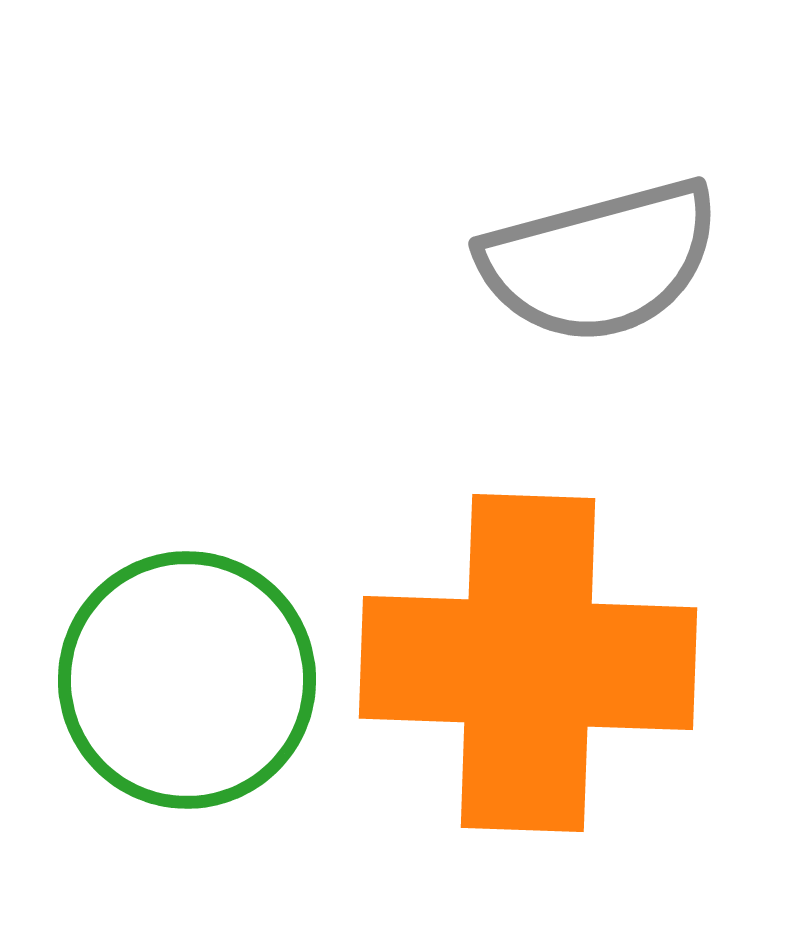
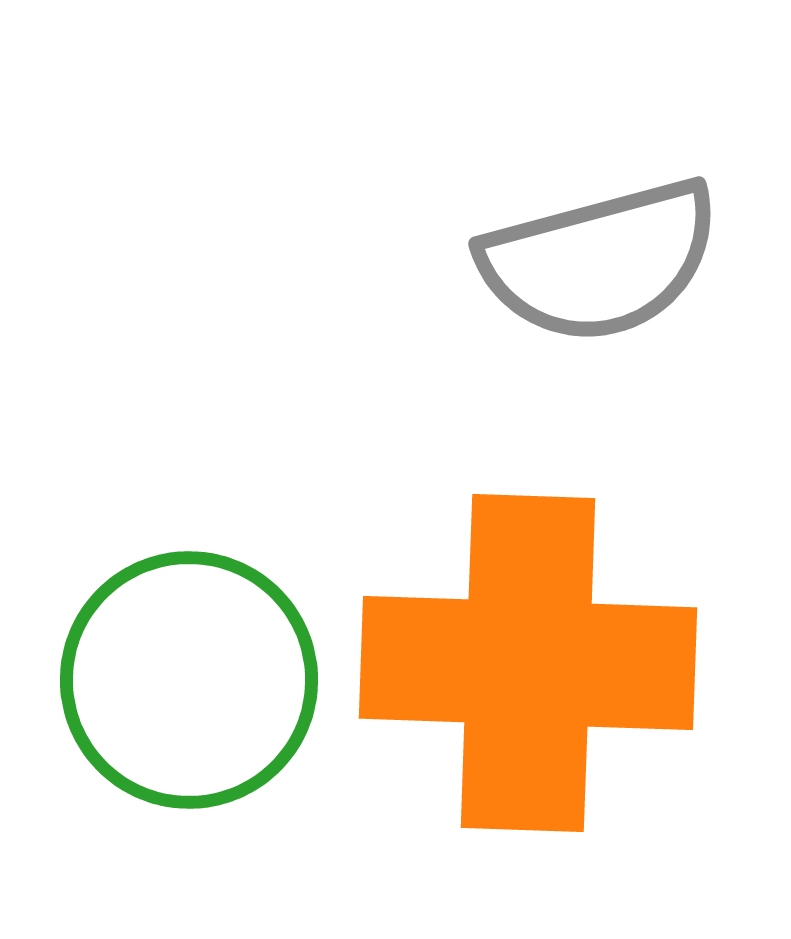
green circle: moved 2 px right
